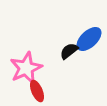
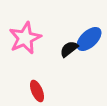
black semicircle: moved 2 px up
pink star: moved 1 px left, 30 px up
